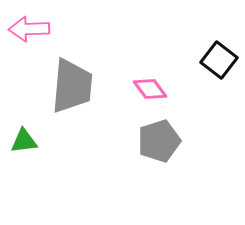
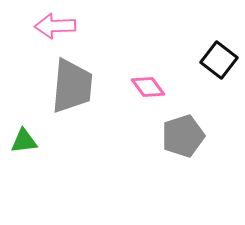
pink arrow: moved 26 px right, 3 px up
pink diamond: moved 2 px left, 2 px up
gray pentagon: moved 24 px right, 5 px up
